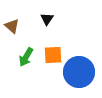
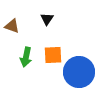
brown triangle: rotated 21 degrees counterclockwise
green arrow: rotated 18 degrees counterclockwise
